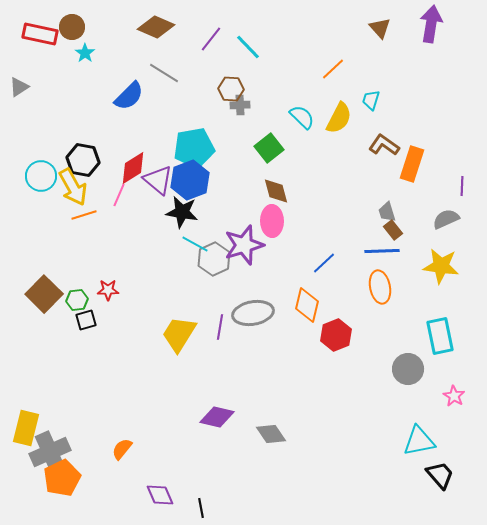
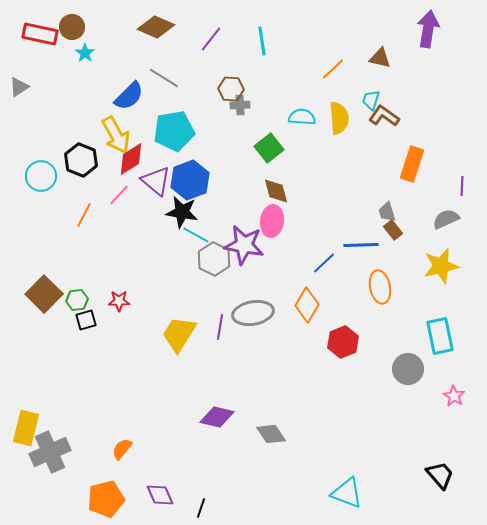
purple arrow at (431, 24): moved 3 px left, 5 px down
brown triangle at (380, 28): moved 30 px down; rotated 35 degrees counterclockwise
cyan line at (248, 47): moved 14 px right, 6 px up; rotated 36 degrees clockwise
gray line at (164, 73): moved 5 px down
cyan semicircle at (302, 117): rotated 40 degrees counterclockwise
yellow semicircle at (339, 118): rotated 32 degrees counterclockwise
brown L-shape at (384, 145): moved 29 px up
cyan pentagon at (194, 148): moved 20 px left, 17 px up
black hexagon at (83, 160): moved 2 px left; rotated 12 degrees clockwise
red diamond at (133, 168): moved 2 px left, 9 px up
purple triangle at (158, 180): moved 2 px left, 1 px down
yellow arrow at (73, 187): moved 43 px right, 52 px up
pink line at (119, 195): rotated 20 degrees clockwise
orange line at (84, 215): rotated 45 degrees counterclockwise
pink ellipse at (272, 221): rotated 8 degrees clockwise
cyan line at (195, 244): moved 1 px right, 9 px up
purple star at (244, 245): rotated 27 degrees clockwise
blue line at (382, 251): moved 21 px left, 6 px up
gray hexagon at (214, 259): rotated 8 degrees counterclockwise
yellow star at (441, 266): rotated 21 degrees counterclockwise
red star at (108, 290): moved 11 px right, 11 px down
orange diamond at (307, 305): rotated 16 degrees clockwise
red hexagon at (336, 335): moved 7 px right, 7 px down
cyan triangle at (419, 441): moved 72 px left, 52 px down; rotated 32 degrees clockwise
orange pentagon at (62, 478): moved 44 px right, 21 px down; rotated 12 degrees clockwise
black line at (201, 508): rotated 30 degrees clockwise
